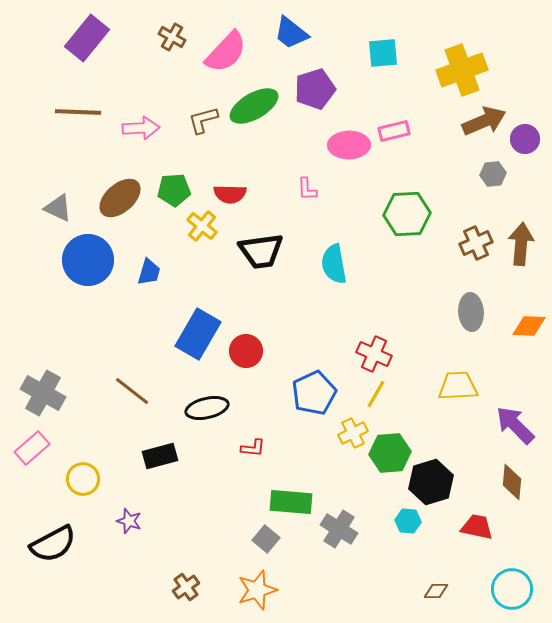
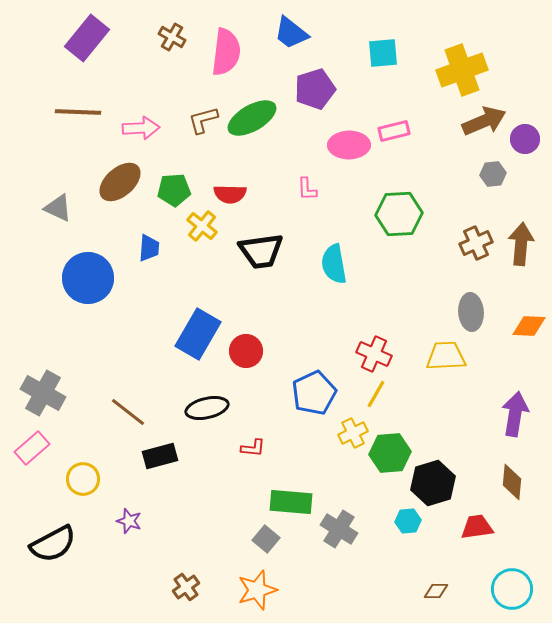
pink semicircle at (226, 52): rotated 36 degrees counterclockwise
green ellipse at (254, 106): moved 2 px left, 12 px down
brown ellipse at (120, 198): moved 16 px up
green hexagon at (407, 214): moved 8 px left
blue circle at (88, 260): moved 18 px down
blue trapezoid at (149, 272): moved 24 px up; rotated 12 degrees counterclockwise
yellow trapezoid at (458, 386): moved 12 px left, 30 px up
brown line at (132, 391): moved 4 px left, 21 px down
purple arrow at (515, 425): moved 11 px up; rotated 54 degrees clockwise
black hexagon at (431, 482): moved 2 px right, 1 px down
cyan hexagon at (408, 521): rotated 10 degrees counterclockwise
red trapezoid at (477, 527): rotated 20 degrees counterclockwise
